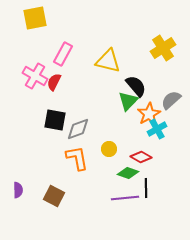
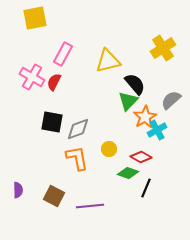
yellow triangle: rotated 28 degrees counterclockwise
pink cross: moved 3 px left, 1 px down
black semicircle: moved 1 px left, 2 px up
orange star: moved 4 px left, 3 px down
black square: moved 3 px left, 2 px down
cyan cross: moved 1 px down
black line: rotated 24 degrees clockwise
purple line: moved 35 px left, 8 px down
